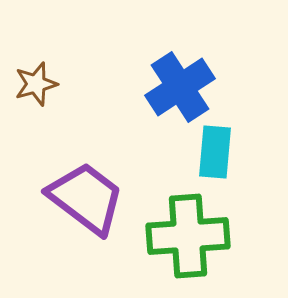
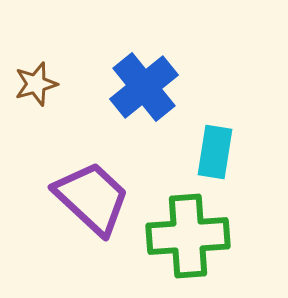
blue cross: moved 36 px left; rotated 6 degrees counterclockwise
cyan rectangle: rotated 4 degrees clockwise
purple trapezoid: moved 6 px right; rotated 6 degrees clockwise
